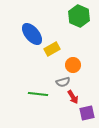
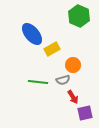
gray semicircle: moved 2 px up
green line: moved 12 px up
purple square: moved 2 px left
